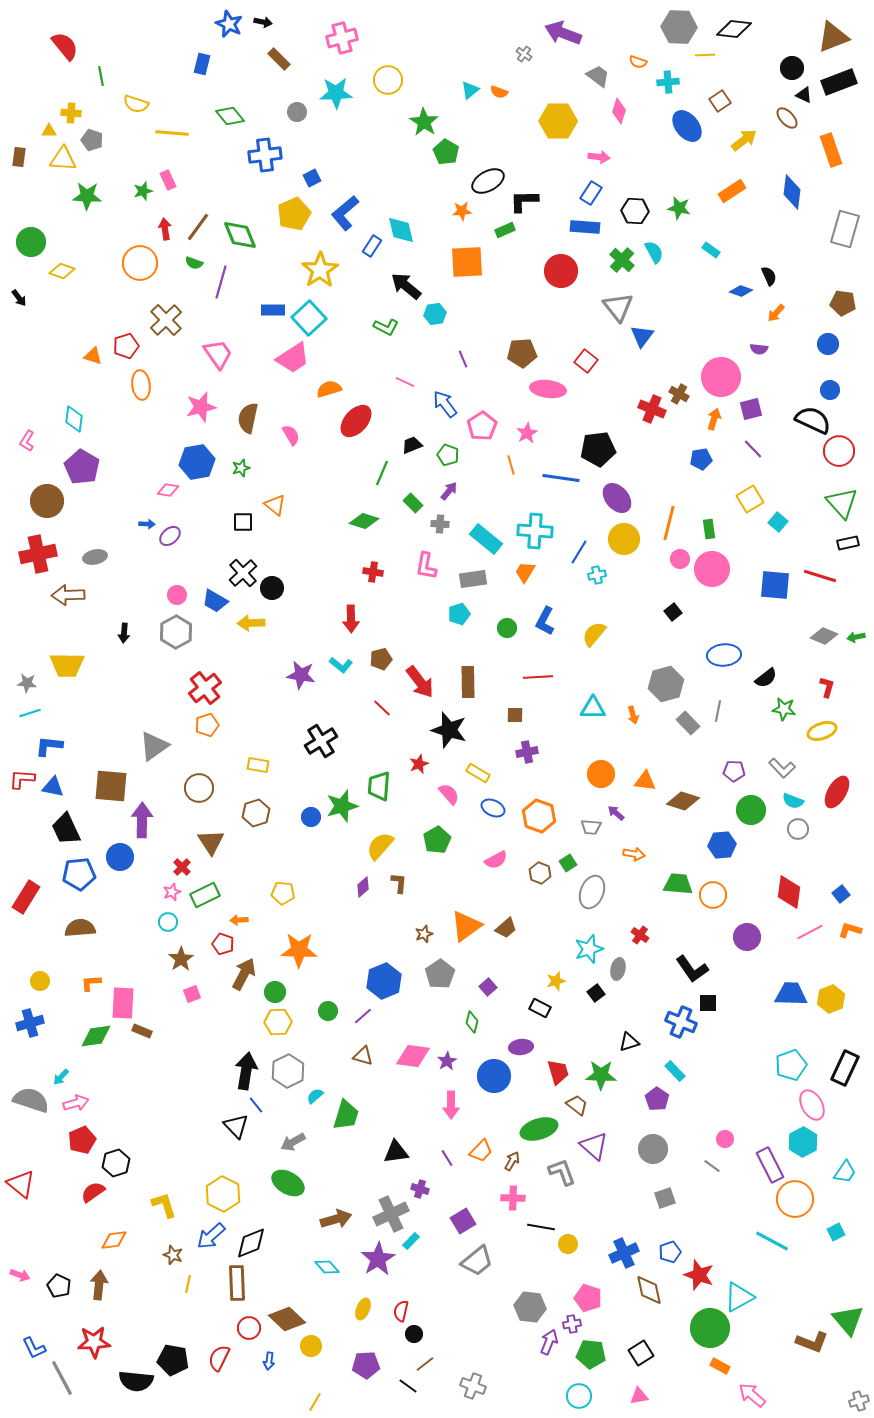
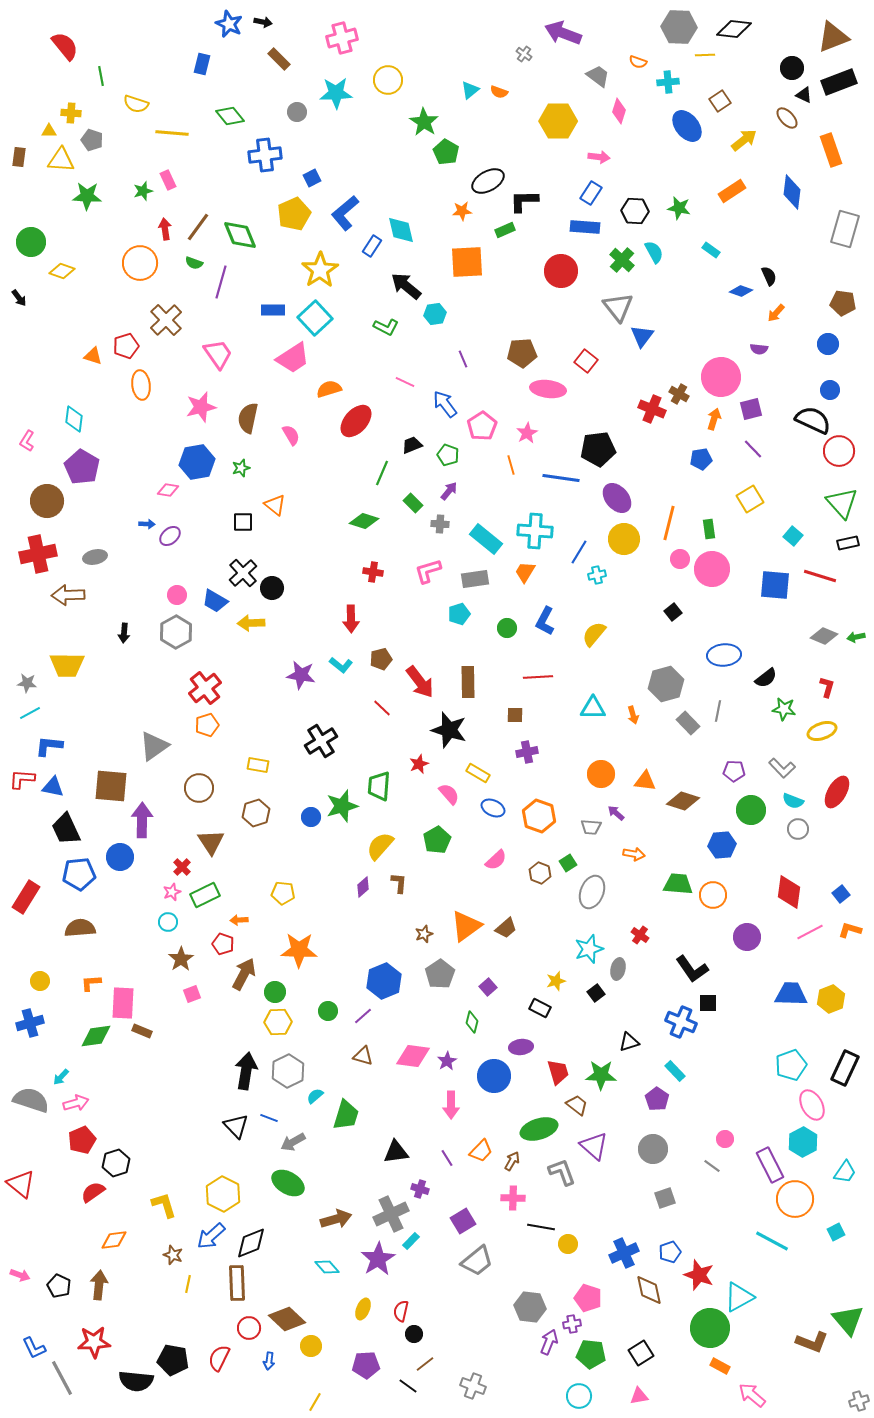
yellow triangle at (63, 159): moved 2 px left, 1 px down
cyan square at (309, 318): moved 6 px right
cyan square at (778, 522): moved 15 px right, 14 px down
pink L-shape at (426, 566): moved 2 px right, 5 px down; rotated 64 degrees clockwise
gray rectangle at (473, 579): moved 2 px right
cyan line at (30, 713): rotated 10 degrees counterclockwise
pink semicircle at (496, 860): rotated 15 degrees counterclockwise
blue line at (256, 1105): moved 13 px right, 13 px down; rotated 30 degrees counterclockwise
